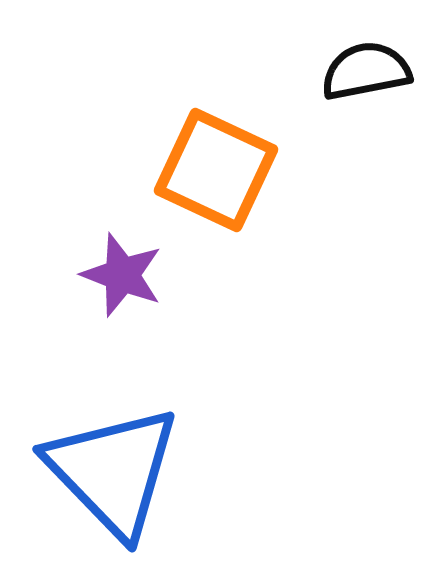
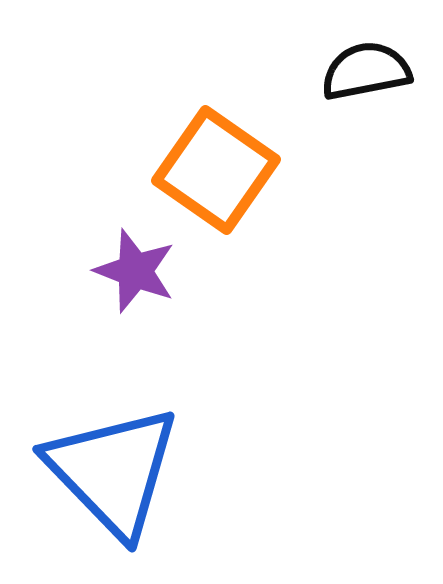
orange square: rotated 10 degrees clockwise
purple star: moved 13 px right, 4 px up
